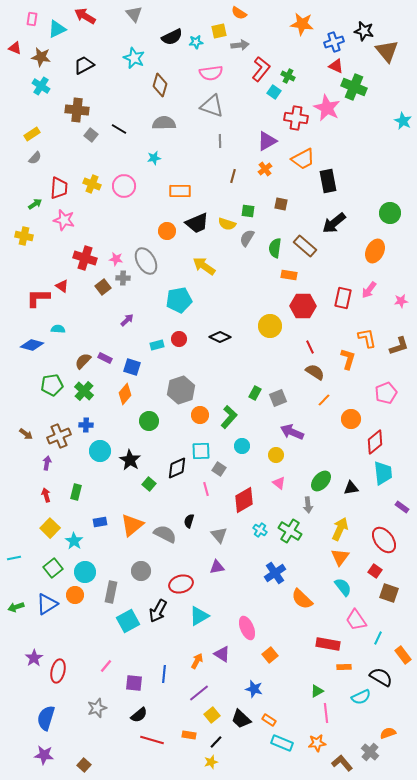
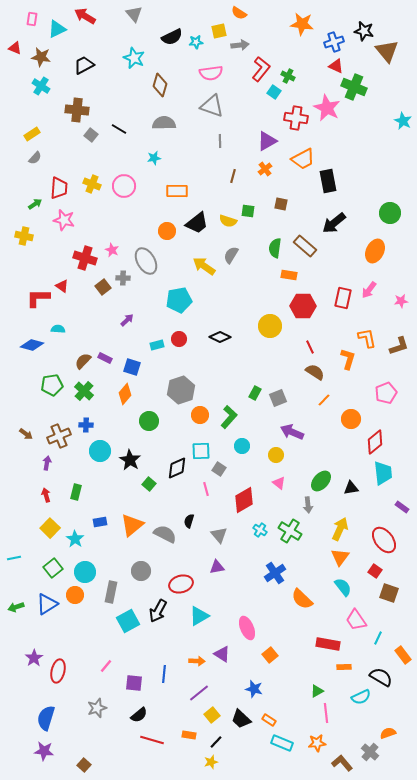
orange rectangle at (180, 191): moved 3 px left
black trapezoid at (197, 223): rotated 15 degrees counterclockwise
yellow semicircle at (227, 224): moved 1 px right, 3 px up
gray semicircle at (247, 238): moved 16 px left, 17 px down
pink star at (116, 259): moved 4 px left, 9 px up; rotated 16 degrees clockwise
cyan star at (74, 541): moved 1 px right, 2 px up
orange arrow at (197, 661): rotated 63 degrees clockwise
purple star at (44, 755): moved 4 px up
